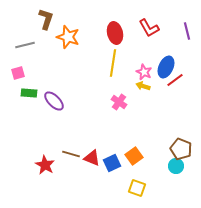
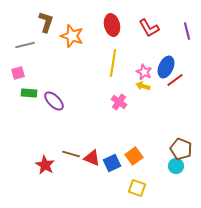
brown L-shape: moved 3 px down
red ellipse: moved 3 px left, 8 px up
orange star: moved 4 px right, 1 px up
